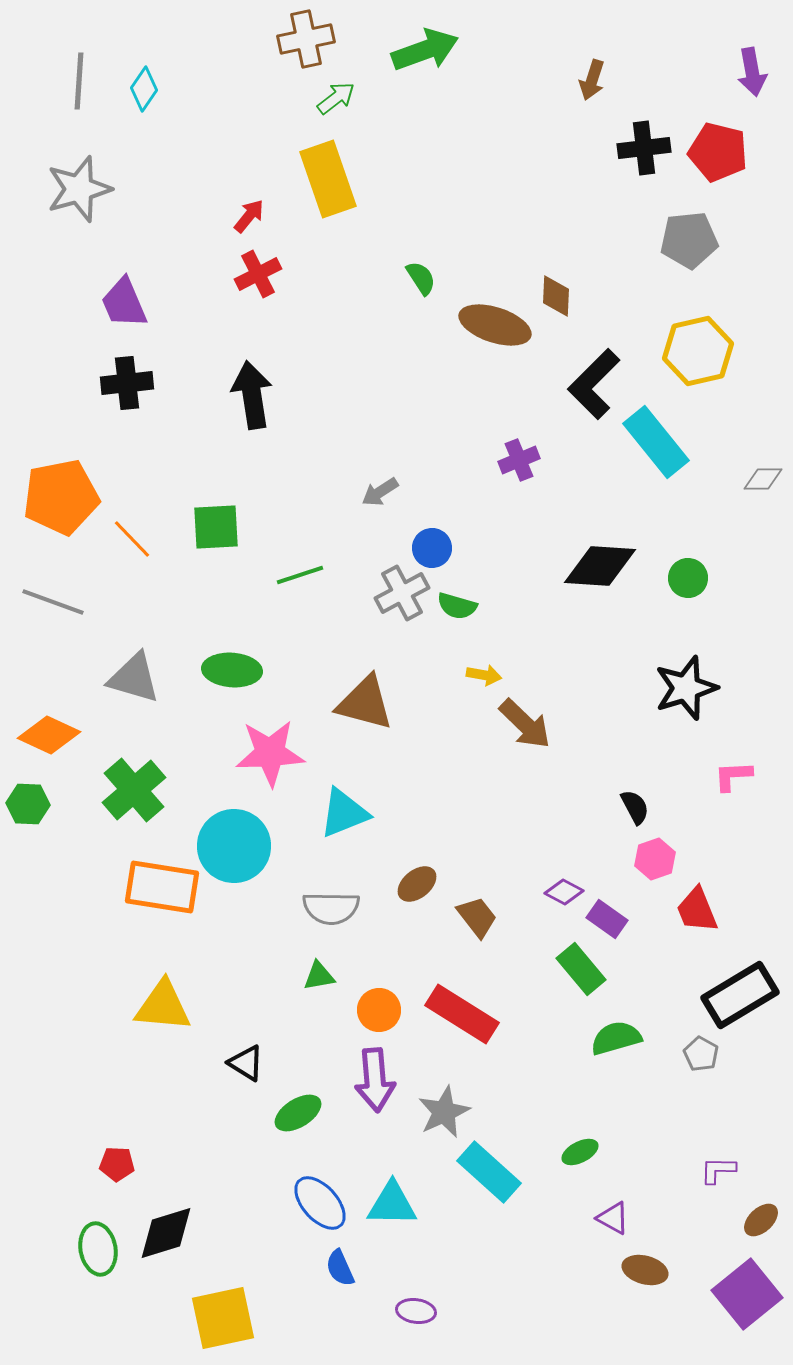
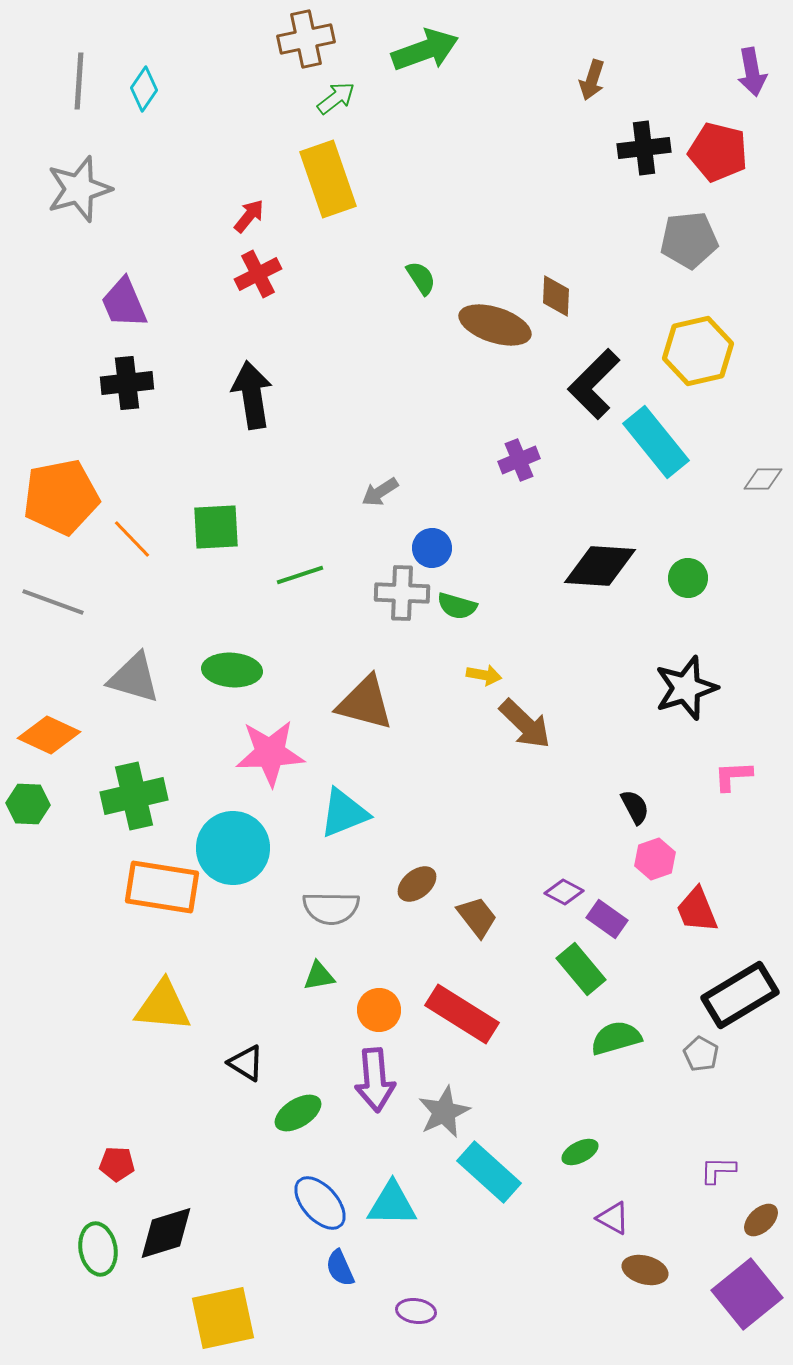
gray cross at (402, 593): rotated 30 degrees clockwise
green cross at (134, 790): moved 6 px down; rotated 28 degrees clockwise
cyan circle at (234, 846): moved 1 px left, 2 px down
